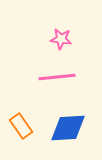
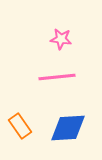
orange rectangle: moved 1 px left
